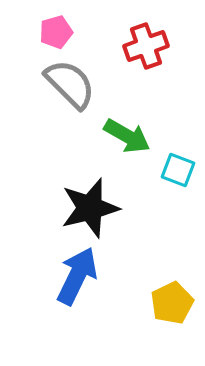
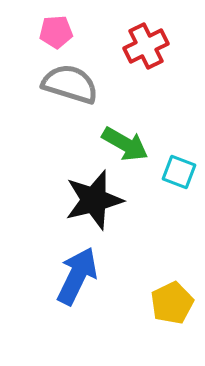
pink pentagon: rotated 12 degrees clockwise
red cross: rotated 6 degrees counterclockwise
gray semicircle: rotated 28 degrees counterclockwise
green arrow: moved 2 px left, 8 px down
cyan square: moved 1 px right, 2 px down
black star: moved 4 px right, 8 px up
